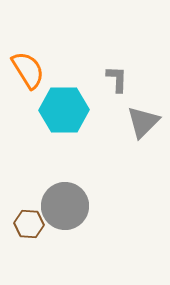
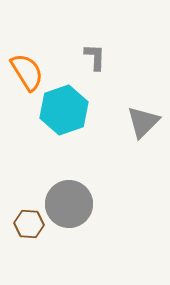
orange semicircle: moved 1 px left, 2 px down
gray L-shape: moved 22 px left, 22 px up
cyan hexagon: rotated 18 degrees counterclockwise
gray circle: moved 4 px right, 2 px up
